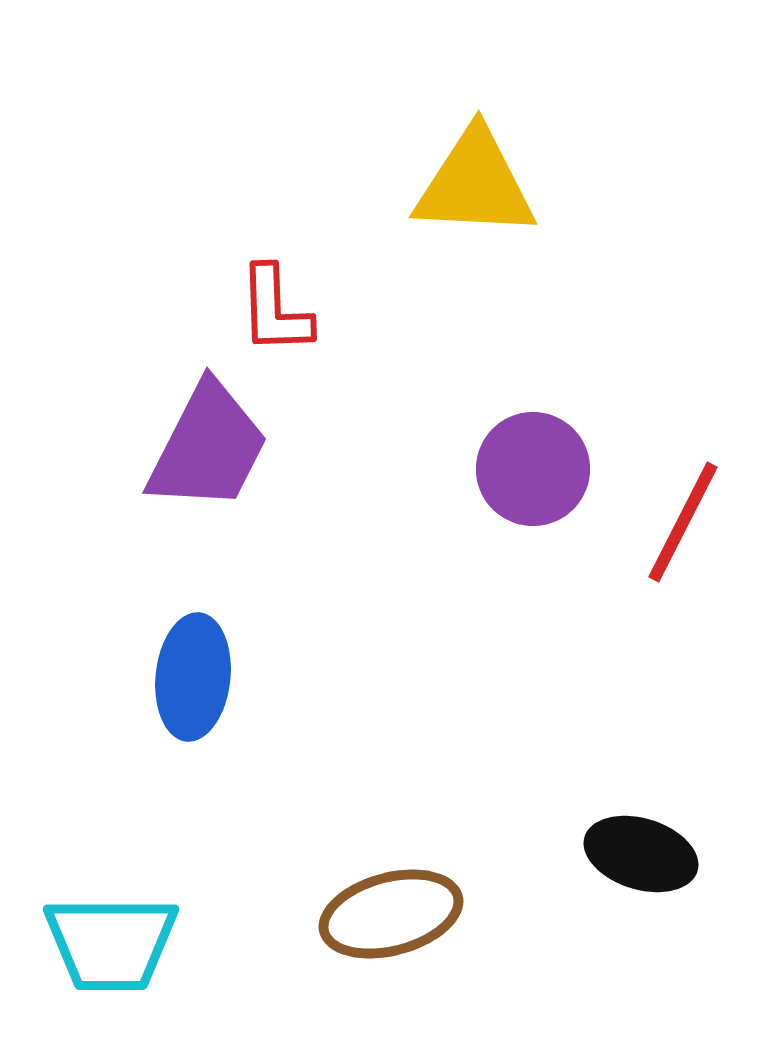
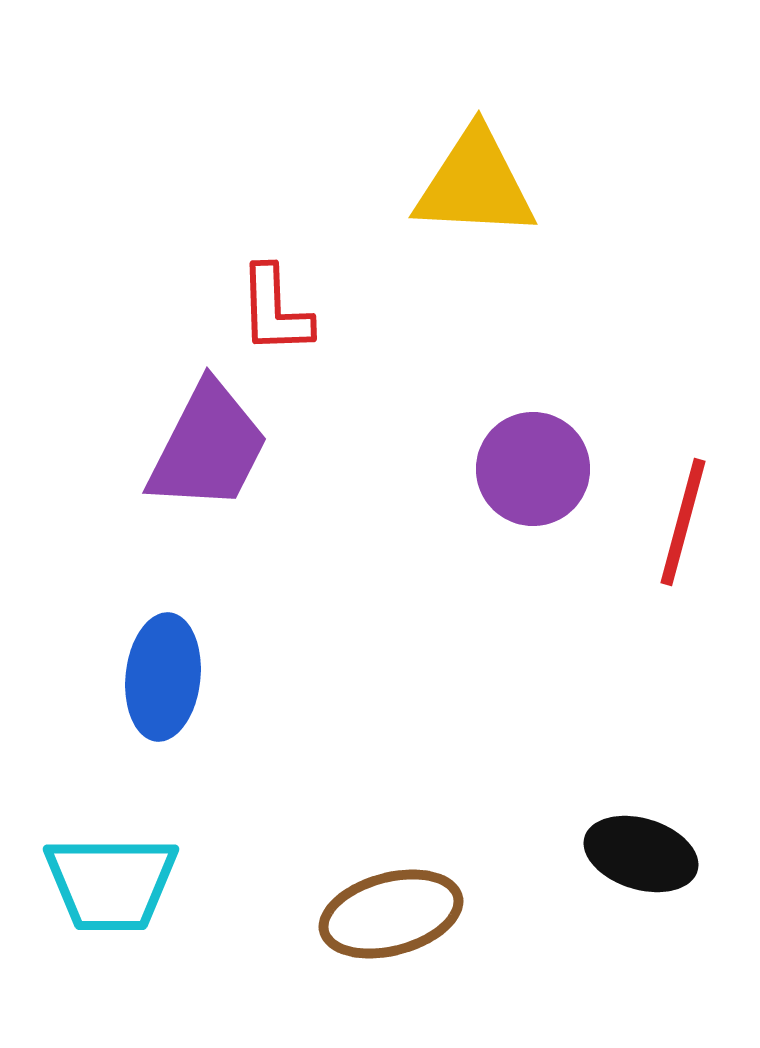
red line: rotated 12 degrees counterclockwise
blue ellipse: moved 30 px left
cyan trapezoid: moved 60 px up
